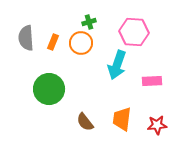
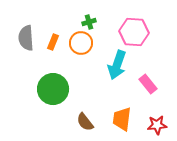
pink rectangle: moved 4 px left, 3 px down; rotated 54 degrees clockwise
green circle: moved 4 px right
